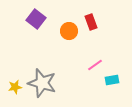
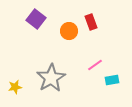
gray star: moved 9 px right, 5 px up; rotated 24 degrees clockwise
